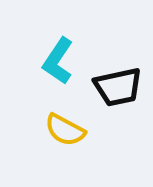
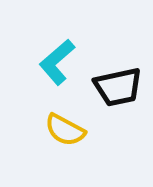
cyan L-shape: moved 1 px left, 1 px down; rotated 15 degrees clockwise
